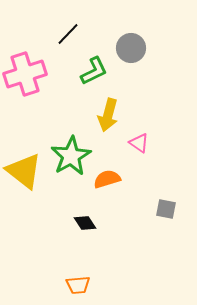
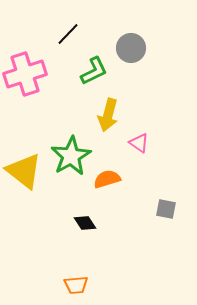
orange trapezoid: moved 2 px left
